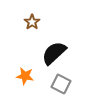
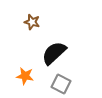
brown star: rotated 21 degrees counterclockwise
